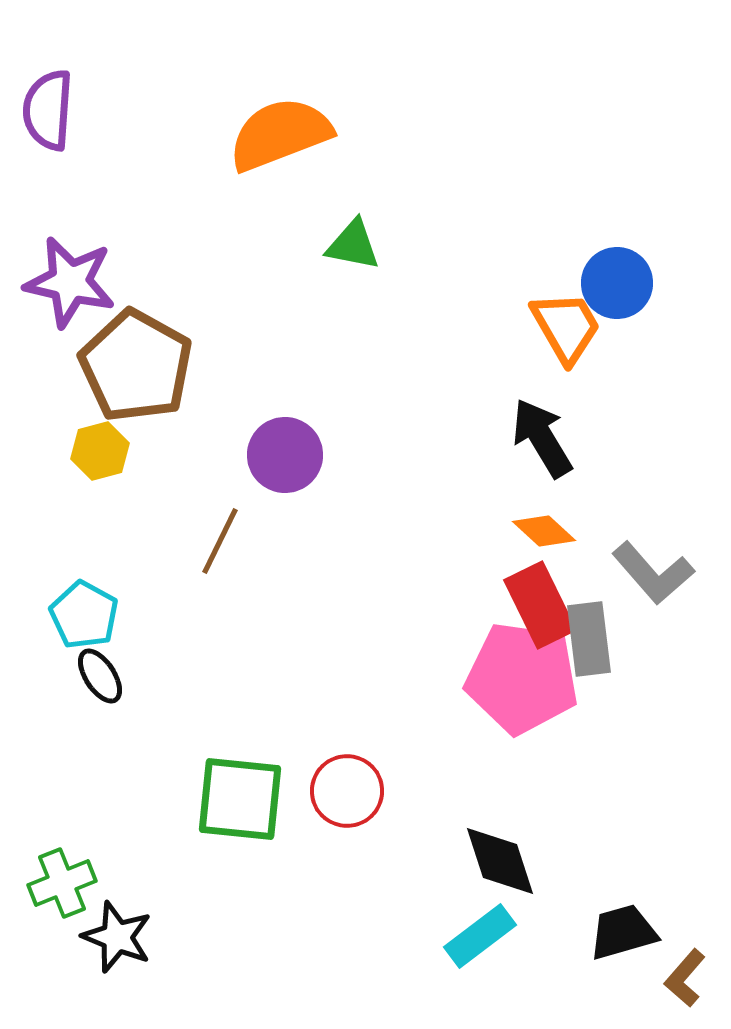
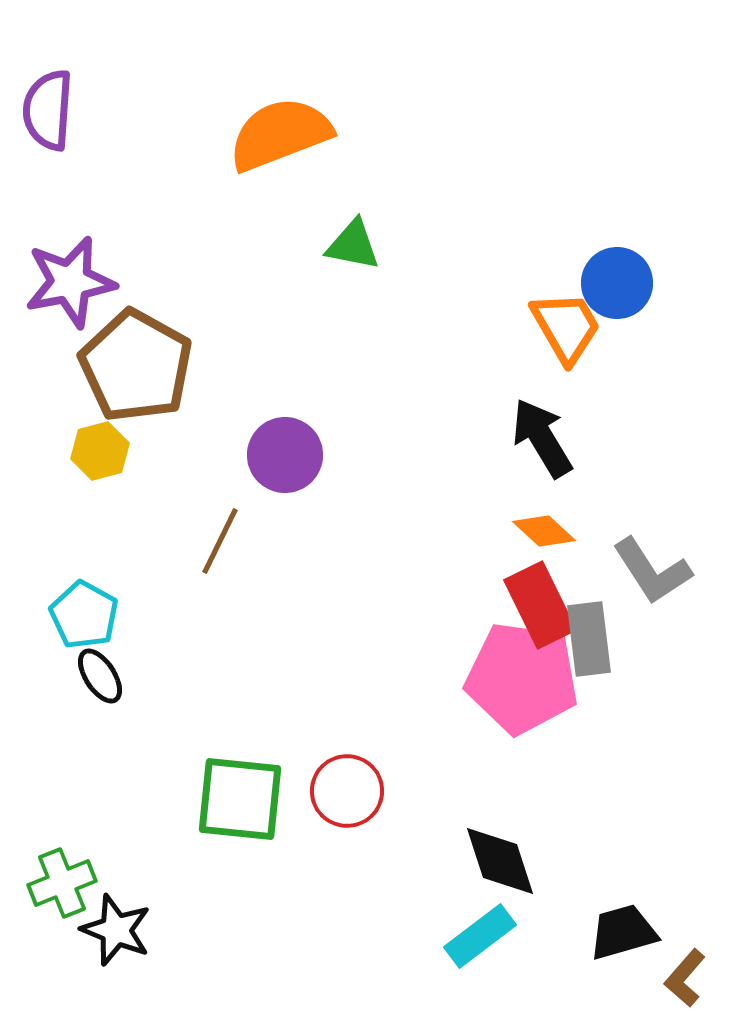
purple star: rotated 24 degrees counterclockwise
gray L-shape: moved 1 px left, 2 px up; rotated 8 degrees clockwise
black star: moved 1 px left, 7 px up
